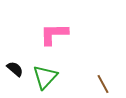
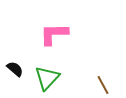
green triangle: moved 2 px right, 1 px down
brown line: moved 1 px down
